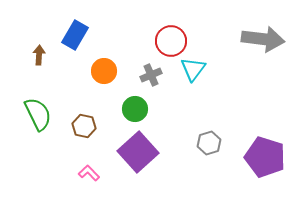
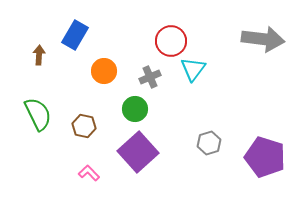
gray cross: moved 1 px left, 2 px down
